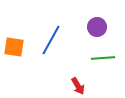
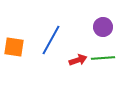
purple circle: moved 6 px right
red arrow: moved 26 px up; rotated 78 degrees counterclockwise
